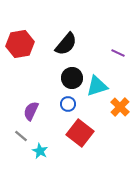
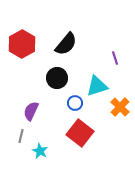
red hexagon: moved 2 px right; rotated 20 degrees counterclockwise
purple line: moved 3 px left, 5 px down; rotated 48 degrees clockwise
black circle: moved 15 px left
blue circle: moved 7 px right, 1 px up
gray line: rotated 64 degrees clockwise
